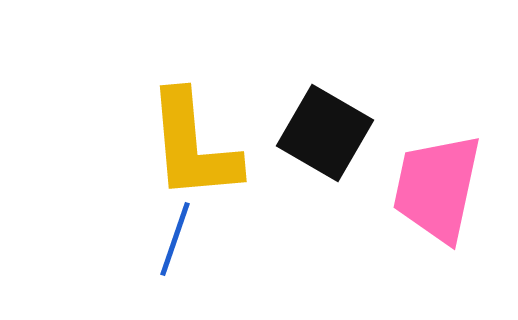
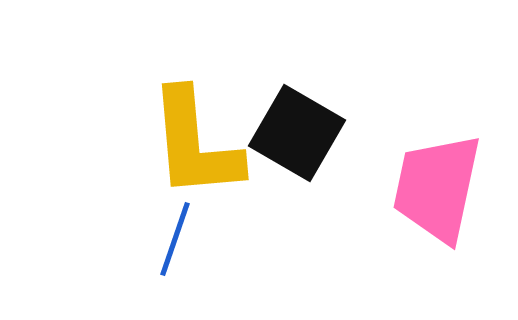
black square: moved 28 px left
yellow L-shape: moved 2 px right, 2 px up
